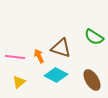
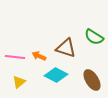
brown triangle: moved 5 px right
orange arrow: rotated 40 degrees counterclockwise
